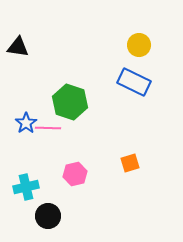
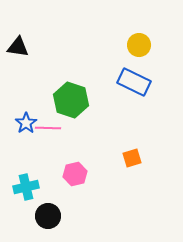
green hexagon: moved 1 px right, 2 px up
orange square: moved 2 px right, 5 px up
